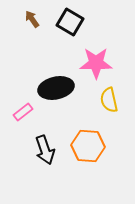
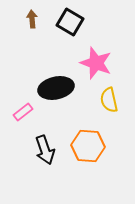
brown arrow: rotated 30 degrees clockwise
pink star: rotated 20 degrees clockwise
